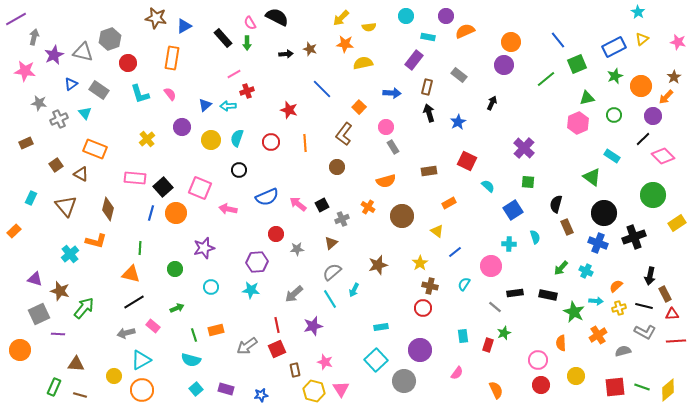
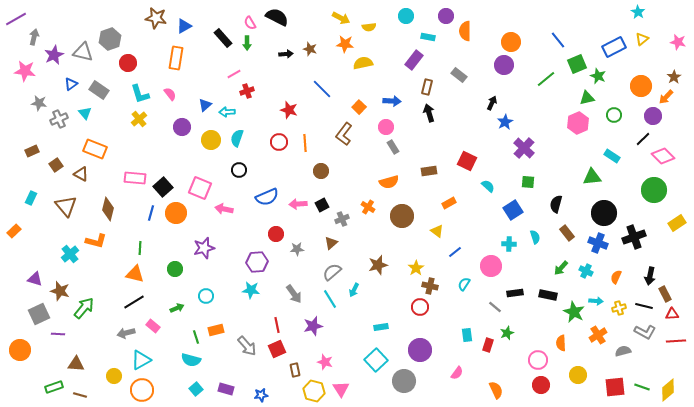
yellow arrow at (341, 18): rotated 108 degrees counterclockwise
orange semicircle at (465, 31): rotated 66 degrees counterclockwise
orange rectangle at (172, 58): moved 4 px right
green star at (615, 76): moved 17 px left; rotated 28 degrees counterclockwise
blue arrow at (392, 93): moved 8 px down
cyan arrow at (228, 106): moved 1 px left, 6 px down
blue star at (458, 122): moved 47 px right
yellow cross at (147, 139): moved 8 px left, 20 px up
red circle at (271, 142): moved 8 px right
brown rectangle at (26, 143): moved 6 px right, 8 px down
brown circle at (337, 167): moved 16 px left, 4 px down
green triangle at (592, 177): rotated 42 degrees counterclockwise
orange semicircle at (386, 181): moved 3 px right, 1 px down
green circle at (653, 195): moved 1 px right, 5 px up
pink arrow at (298, 204): rotated 42 degrees counterclockwise
pink arrow at (228, 209): moved 4 px left
brown rectangle at (567, 227): moved 6 px down; rotated 14 degrees counterclockwise
yellow star at (420, 263): moved 4 px left, 5 px down
orange triangle at (131, 274): moved 4 px right
orange semicircle at (616, 286): moved 9 px up; rotated 24 degrees counterclockwise
cyan circle at (211, 287): moved 5 px left, 9 px down
gray arrow at (294, 294): rotated 84 degrees counterclockwise
red circle at (423, 308): moved 3 px left, 1 px up
green star at (504, 333): moved 3 px right
green line at (194, 335): moved 2 px right, 2 px down
cyan rectangle at (463, 336): moved 4 px right, 1 px up
gray arrow at (247, 346): rotated 95 degrees counterclockwise
yellow circle at (576, 376): moved 2 px right, 1 px up
green rectangle at (54, 387): rotated 48 degrees clockwise
